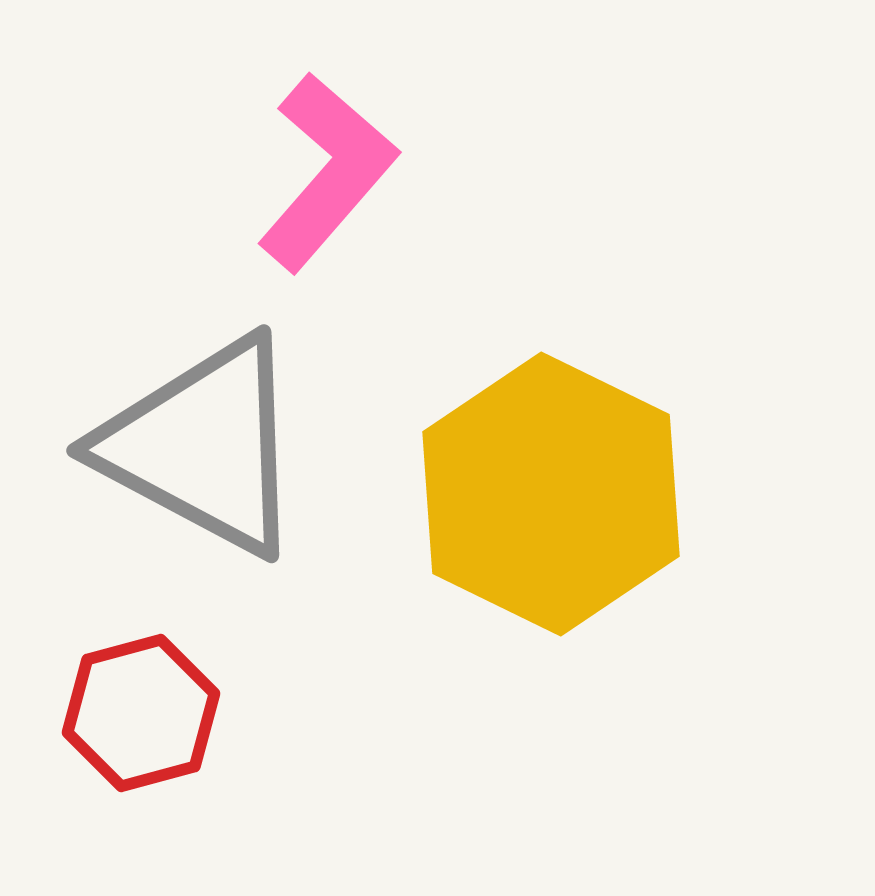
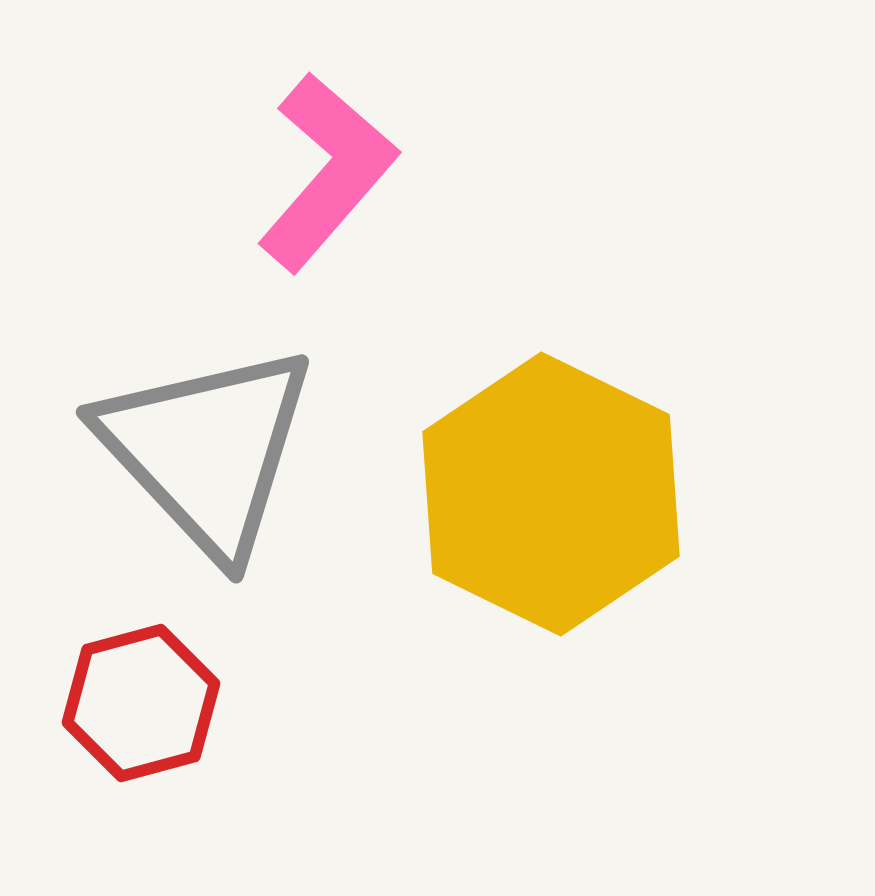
gray triangle: moved 4 px right, 4 px down; rotated 19 degrees clockwise
red hexagon: moved 10 px up
